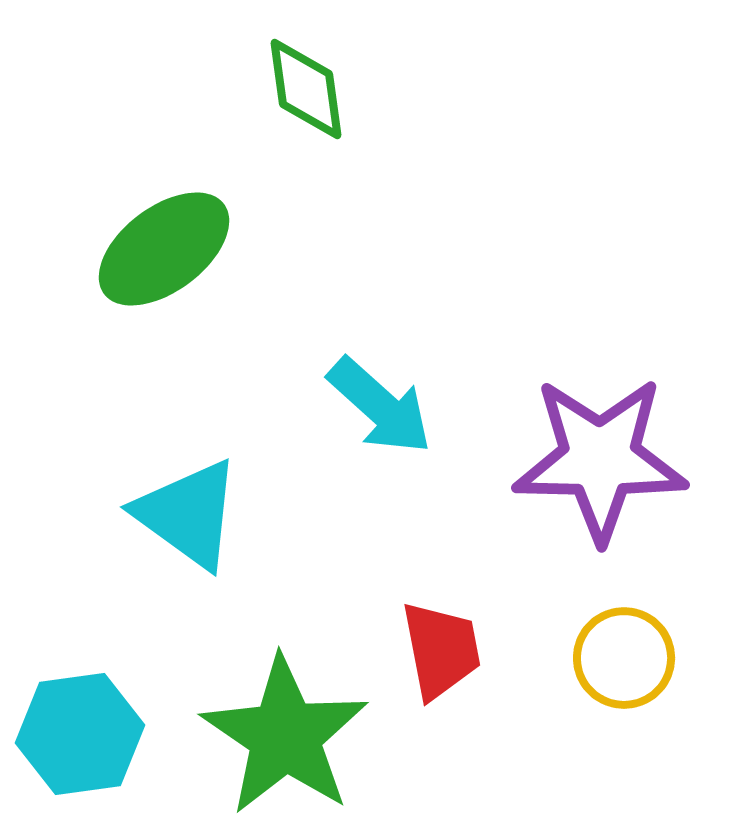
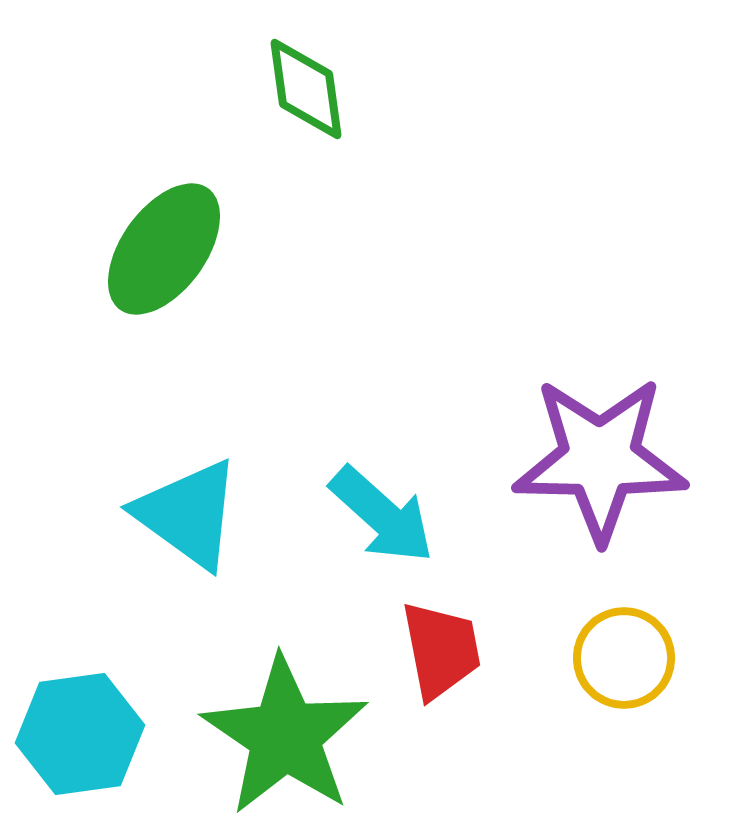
green ellipse: rotated 17 degrees counterclockwise
cyan arrow: moved 2 px right, 109 px down
